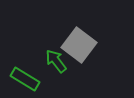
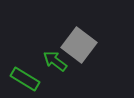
green arrow: moved 1 px left; rotated 15 degrees counterclockwise
